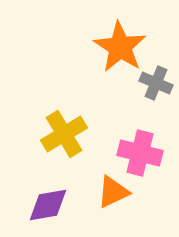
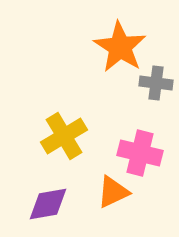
gray cross: rotated 16 degrees counterclockwise
yellow cross: moved 2 px down
purple diamond: moved 1 px up
